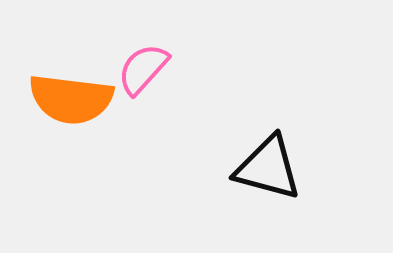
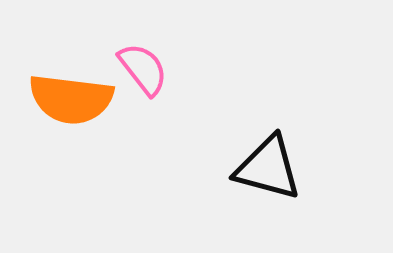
pink semicircle: rotated 100 degrees clockwise
